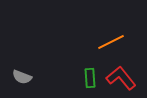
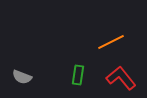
green rectangle: moved 12 px left, 3 px up; rotated 12 degrees clockwise
